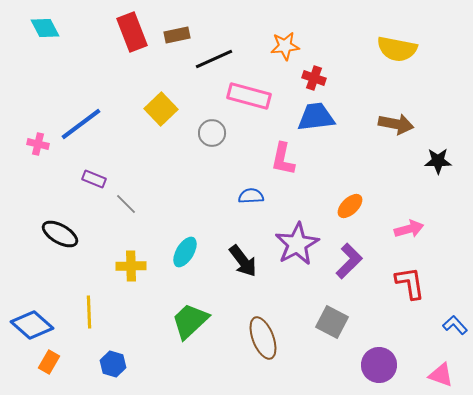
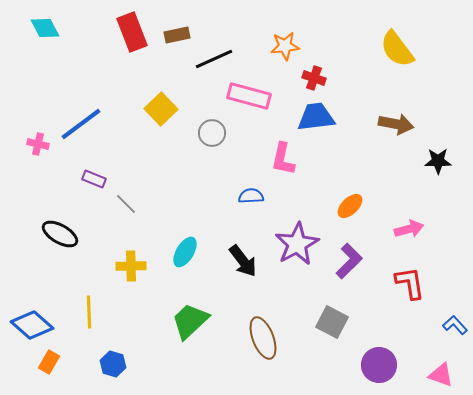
yellow semicircle: rotated 42 degrees clockwise
